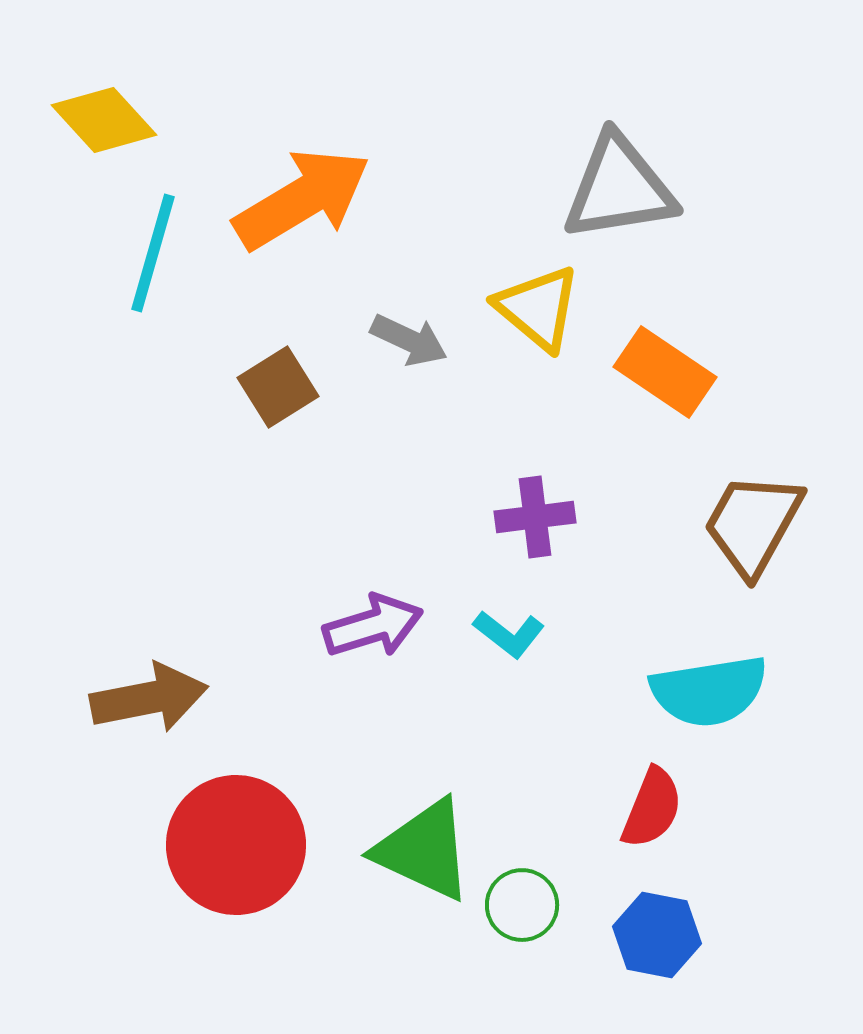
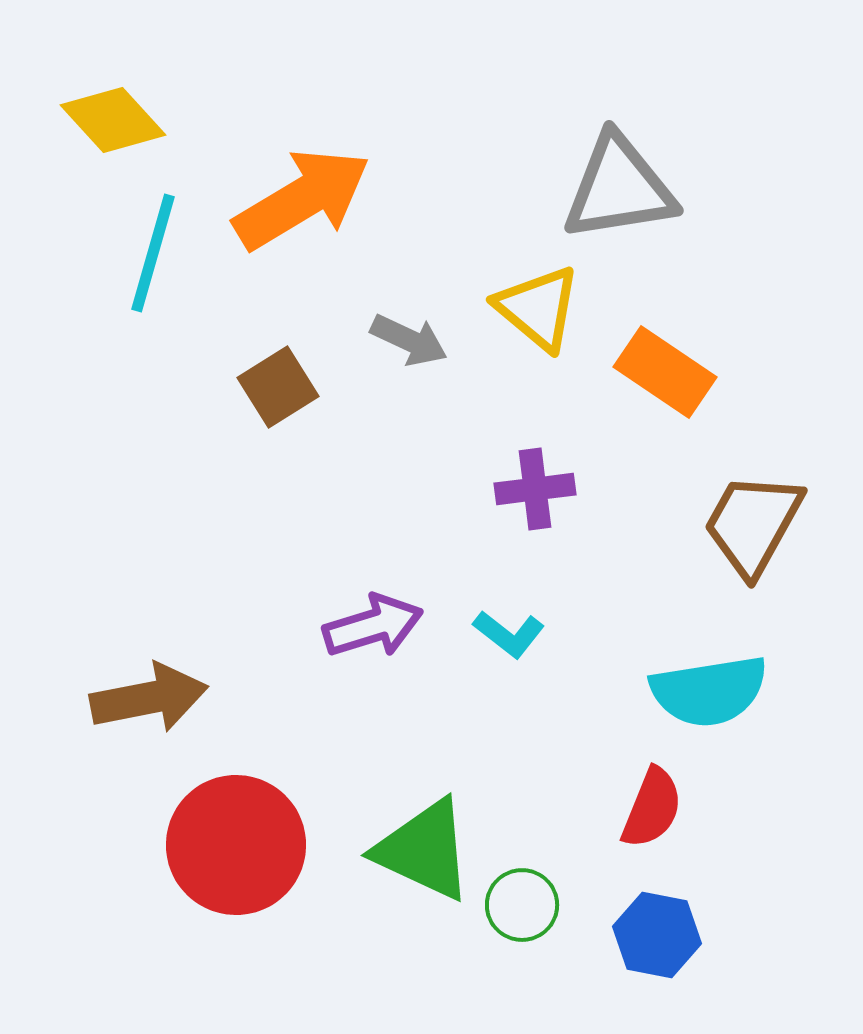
yellow diamond: moved 9 px right
purple cross: moved 28 px up
